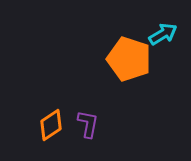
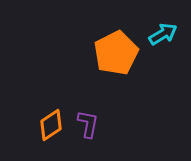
orange pentagon: moved 13 px left, 6 px up; rotated 27 degrees clockwise
